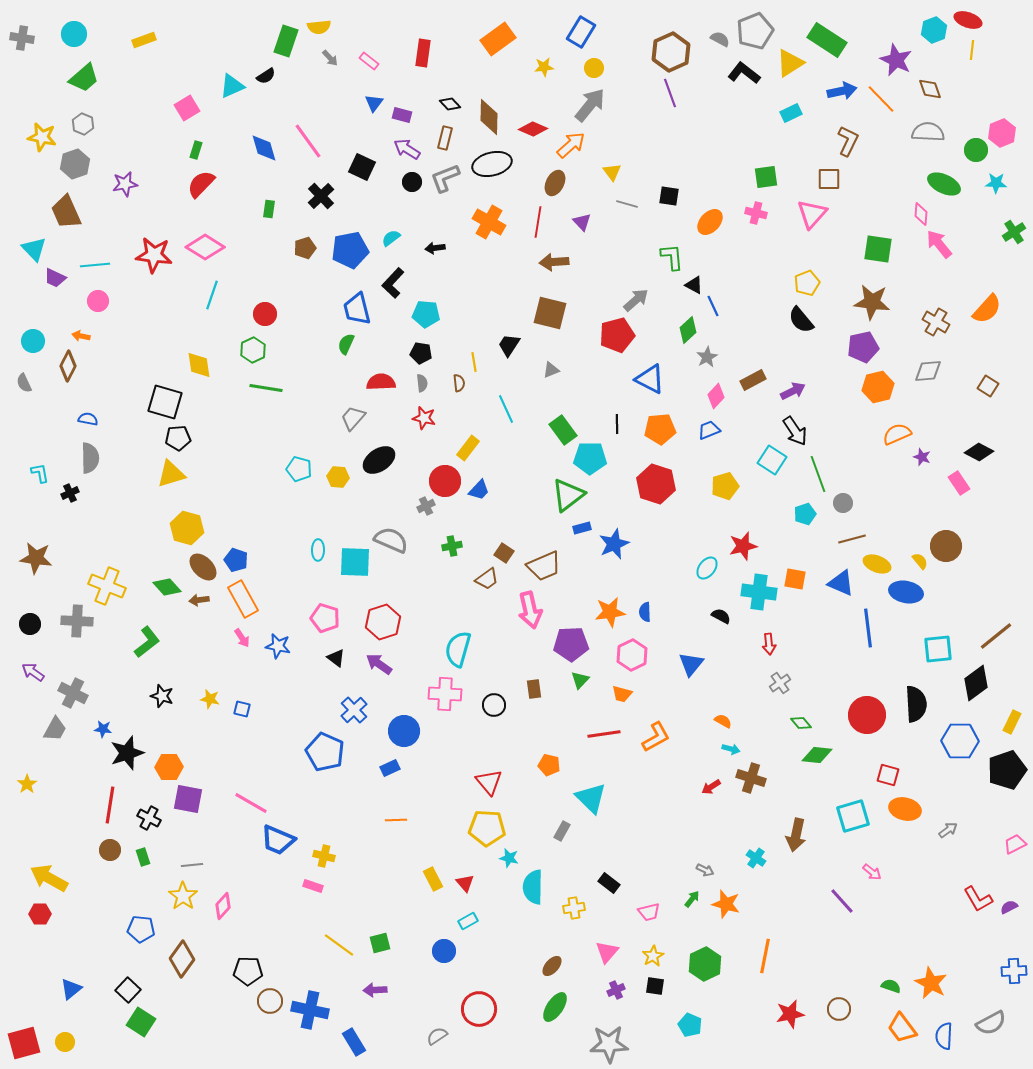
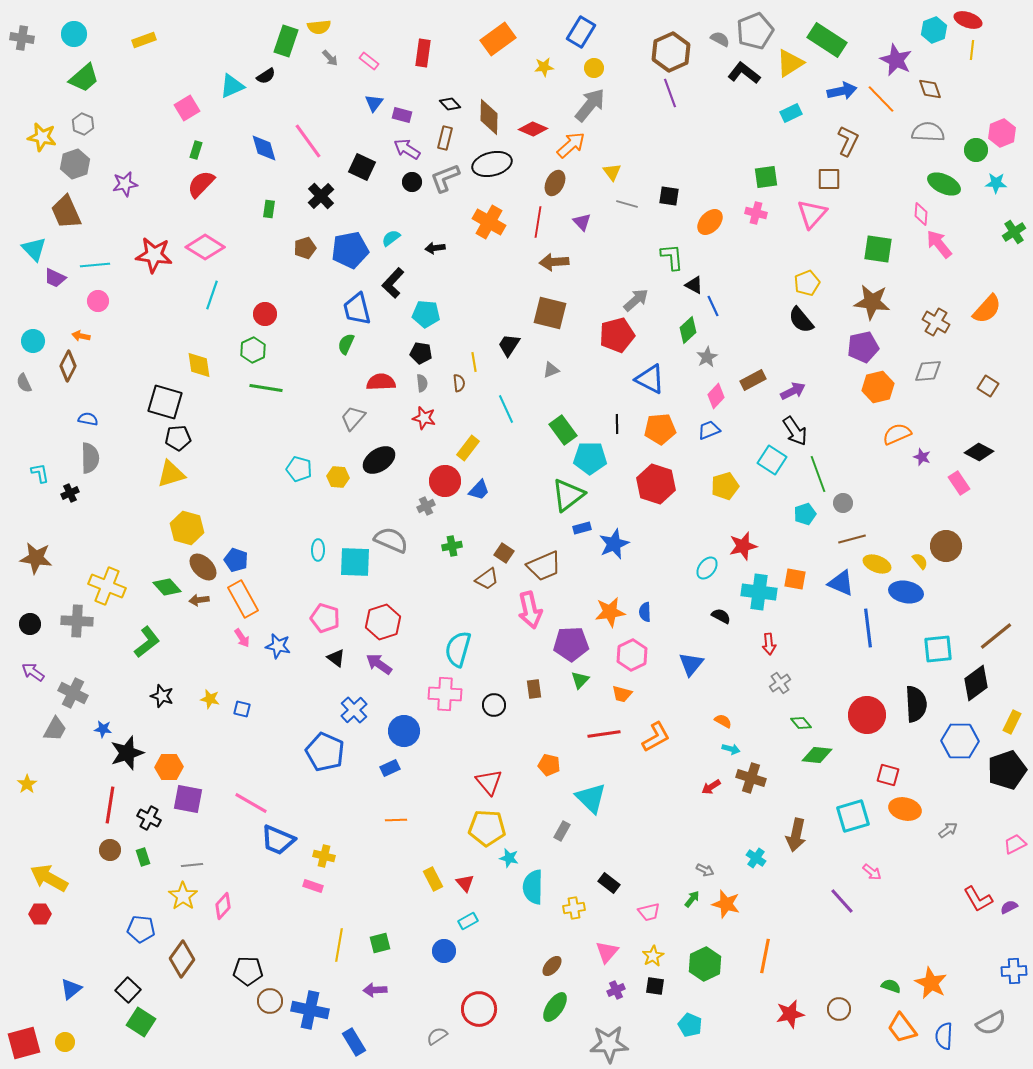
yellow line at (339, 945): rotated 64 degrees clockwise
